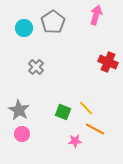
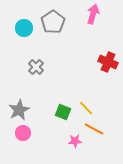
pink arrow: moved 3 px left, 1 px up
gray star: rotated 15 degrees clockwise
orange line: moved 1 px left
pink circle: moved 1 px right, 1 px up
